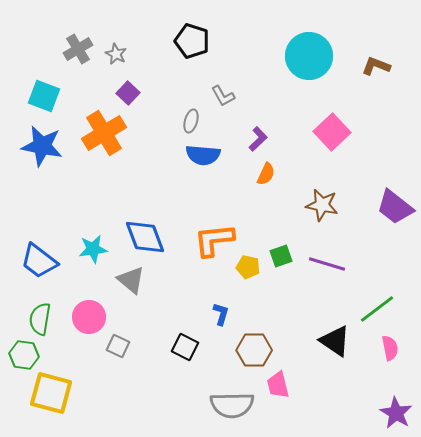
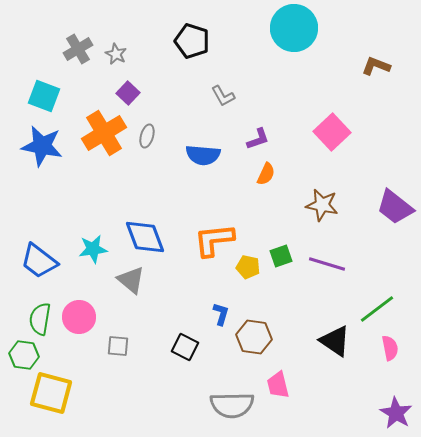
cyan circle: moved 15 px left, 28 px up
gray ellipse: moved 44 px left, 15 px down
purple L-shape: rotated 25 degrees clockwise
pink circle: moved 10 px left
gray square: rotated 20 degrees counterclockwise
brown hexagon: moved 13 px up; rotated 8 degrees clockwise
